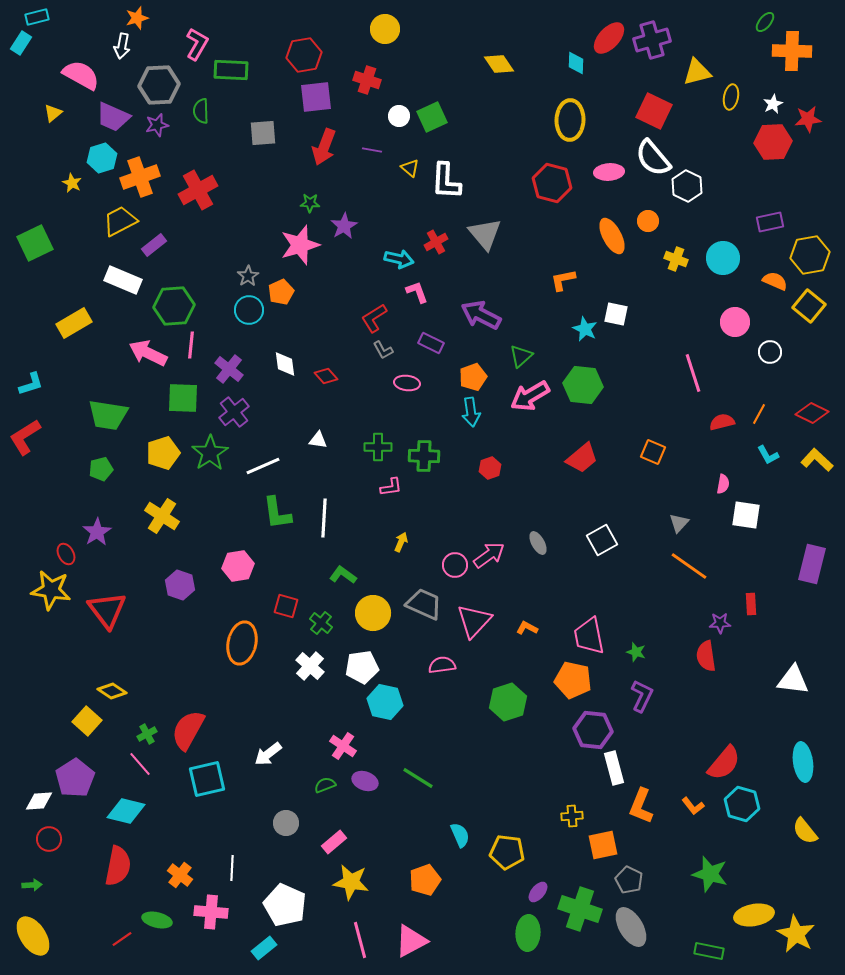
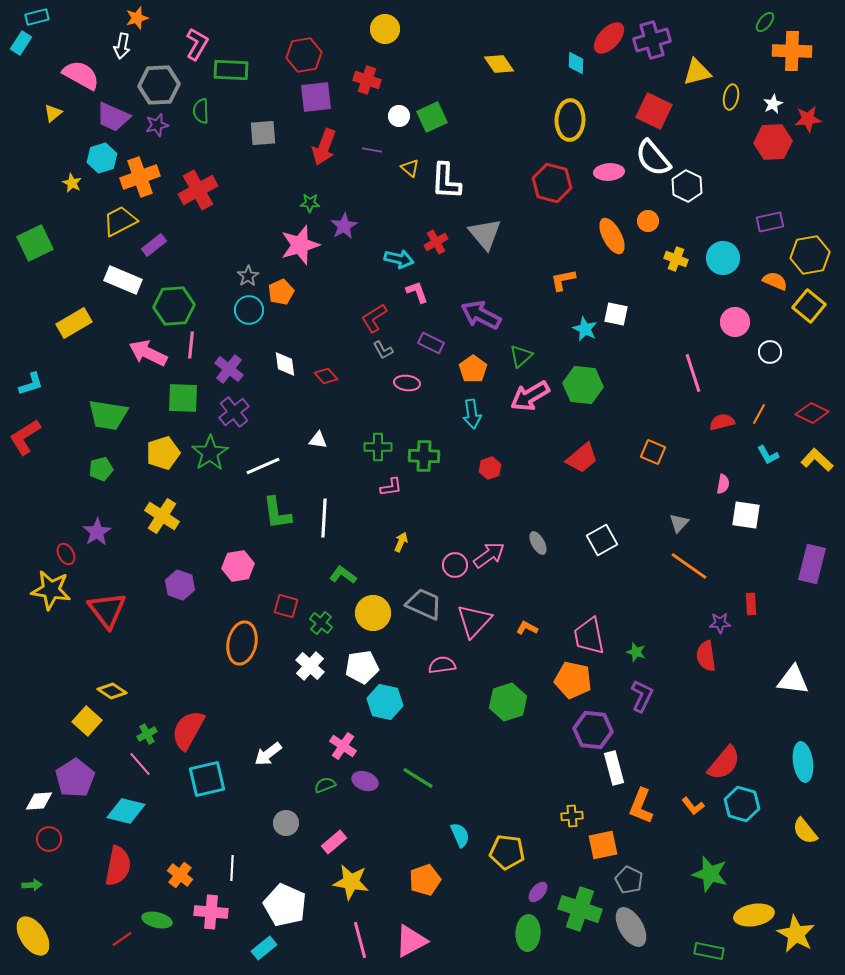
orange pentagon at (473, 377): moved 8 px up; rotated 16 degrees counterclockwise
cyan arrow at (471, 412): moved 1 px right, 2 px down
